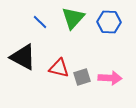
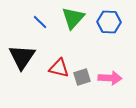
black triangle: moved 1 px left; rotated 36 degrees clockwise
